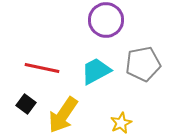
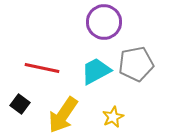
purple circle: moved 2 px left, 2 px down
gray pentagon: moved 7 px left
black square: moved 6 px left
yellow star: moved 8 px left, 6 px up
